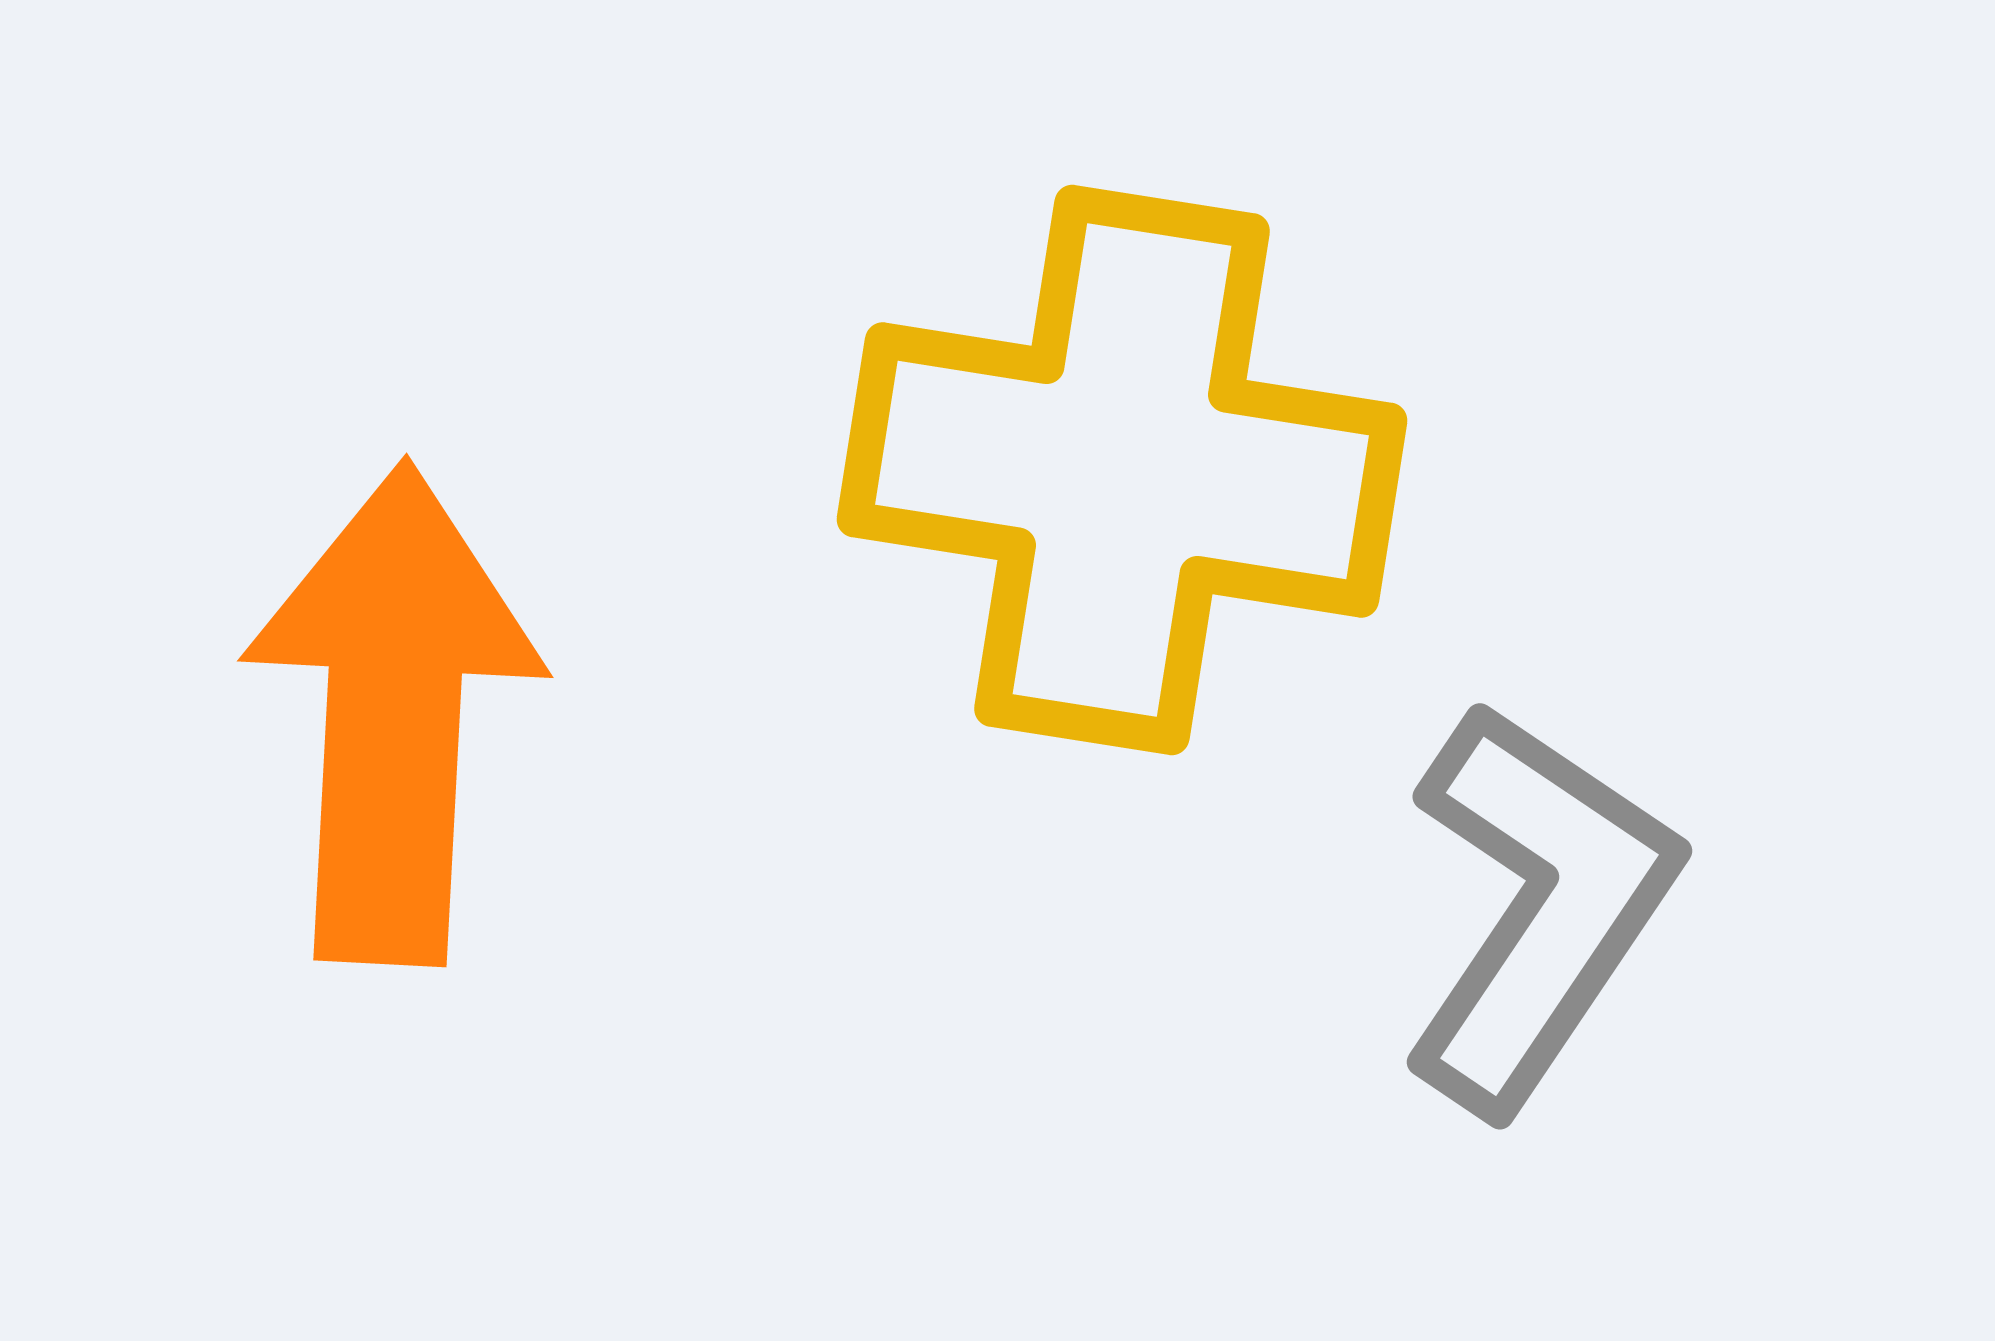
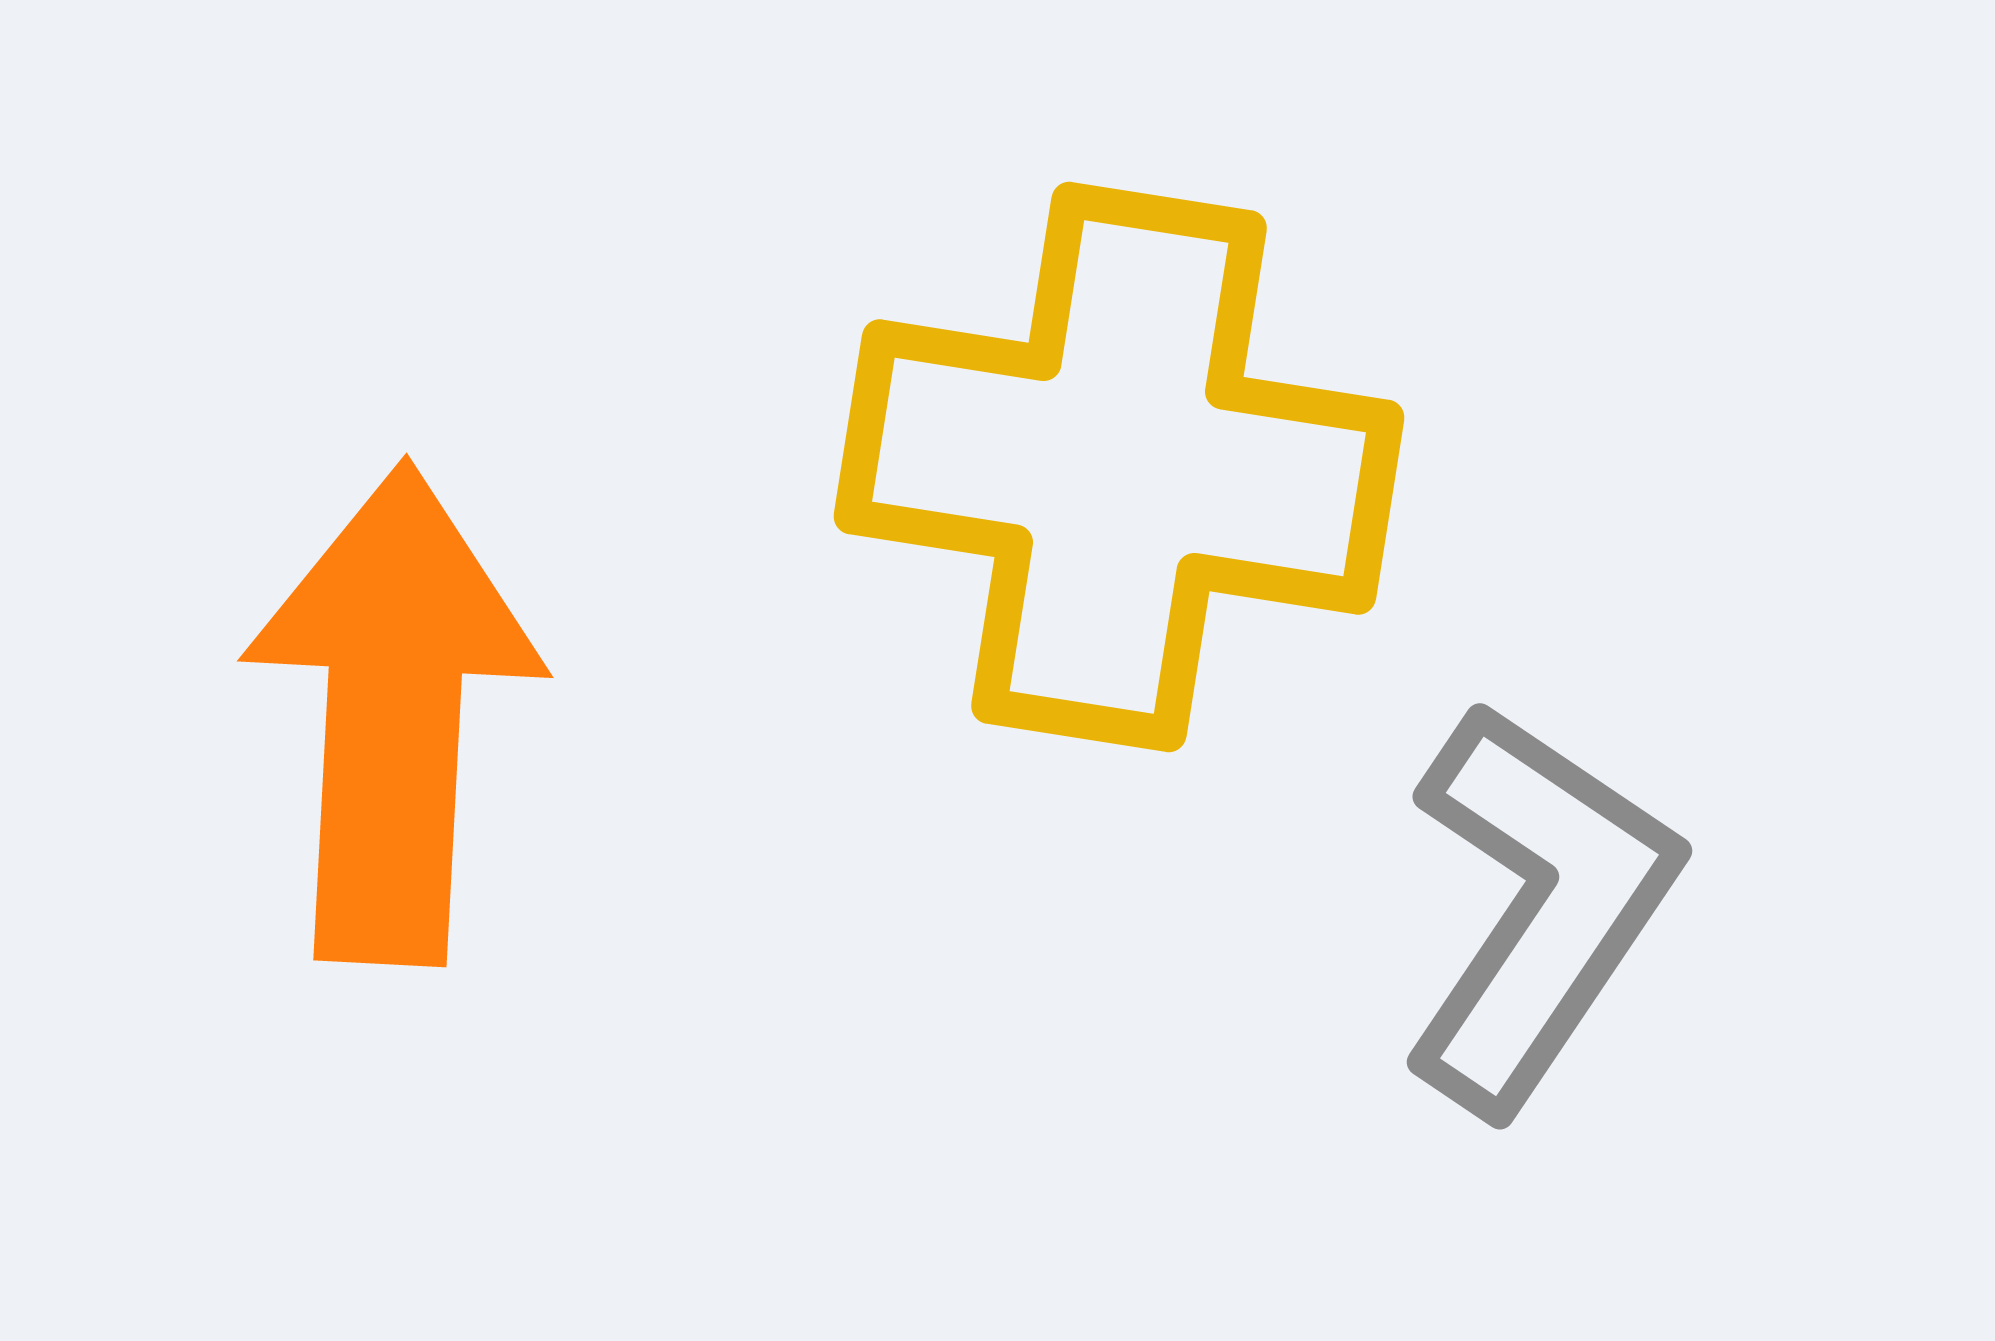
yellow cross: moved 3 px left, 3 px up
